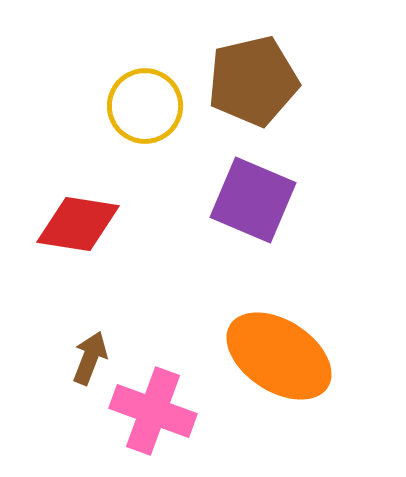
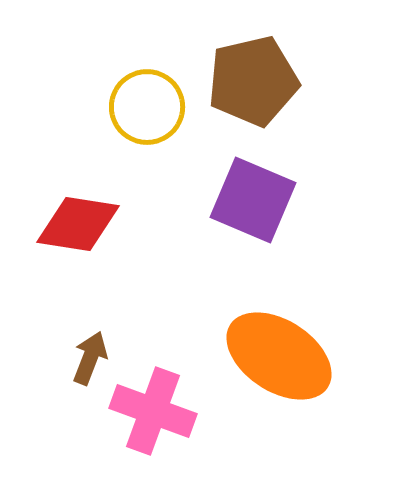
yellow circle: moved 2 px right, 1 px down
